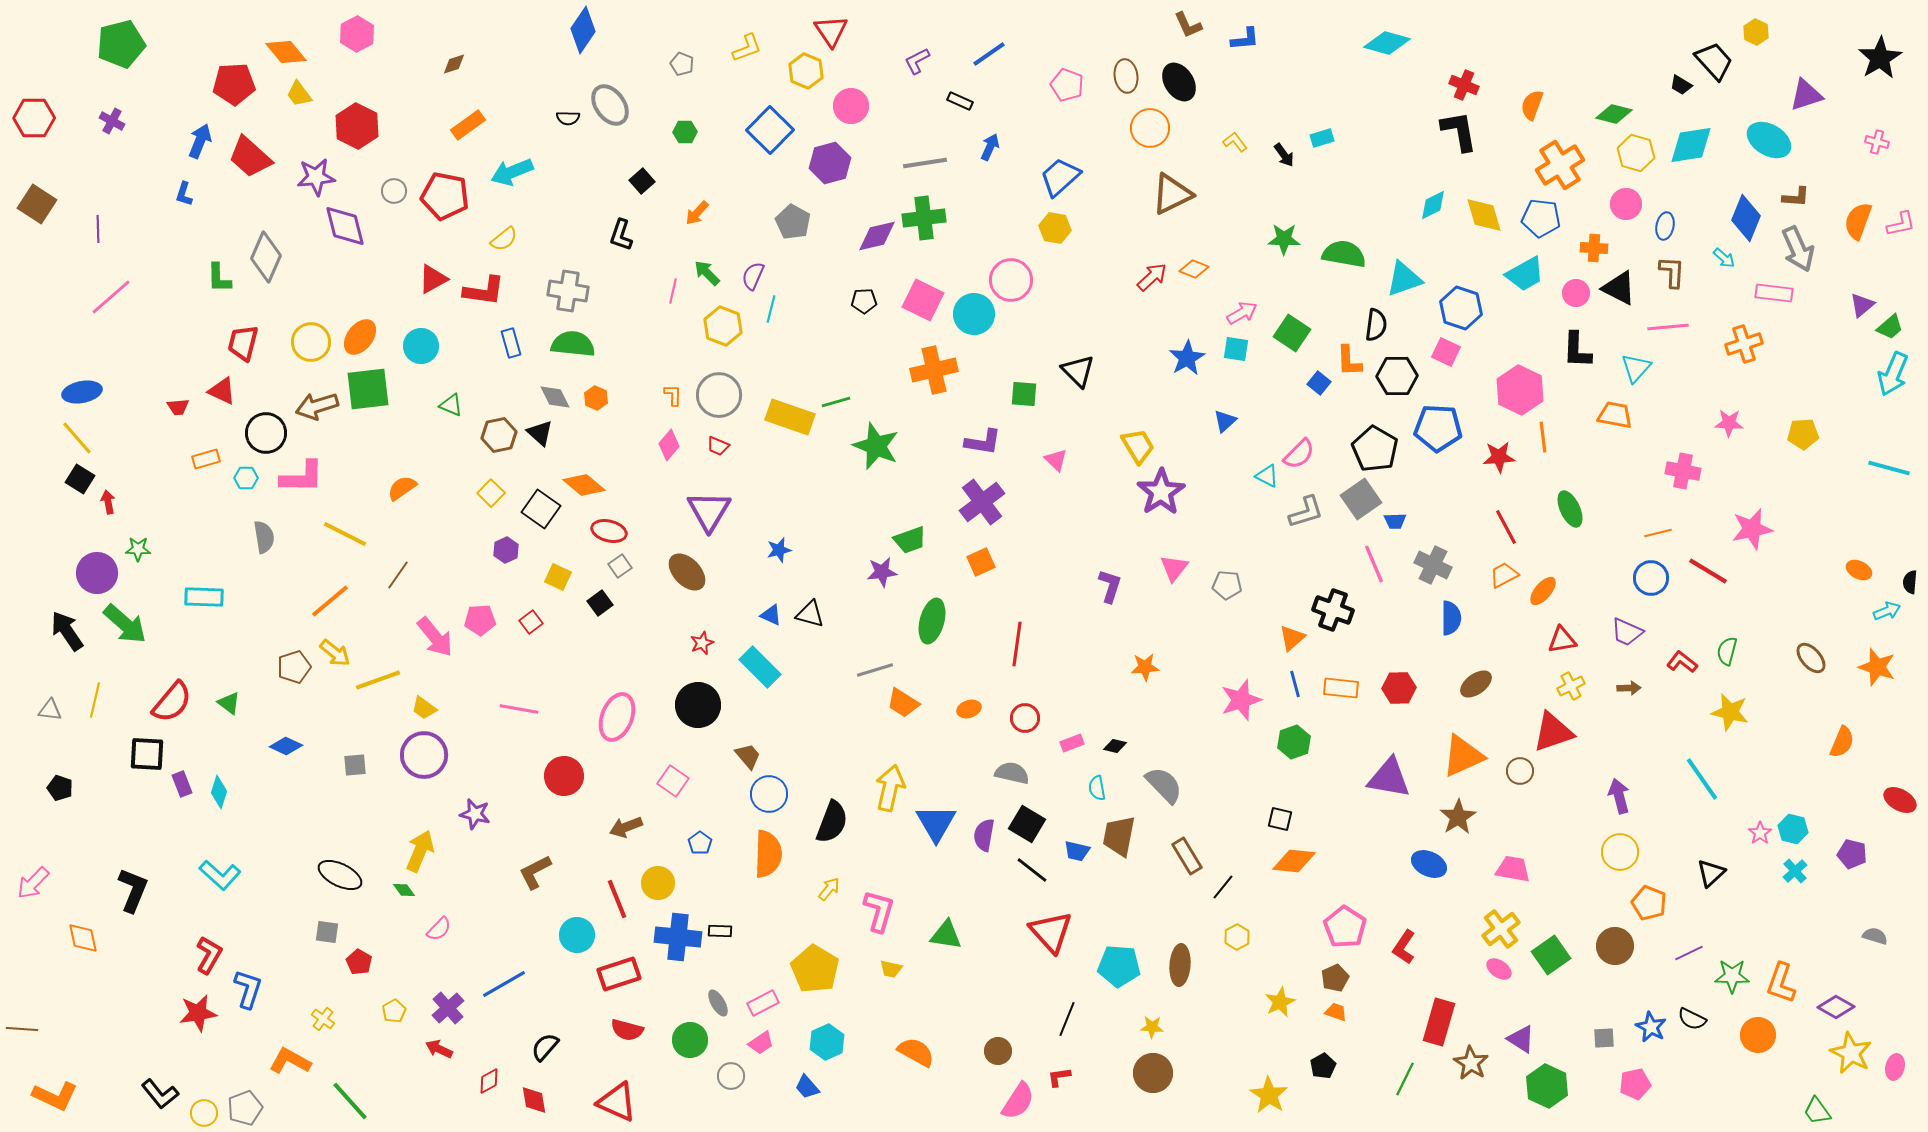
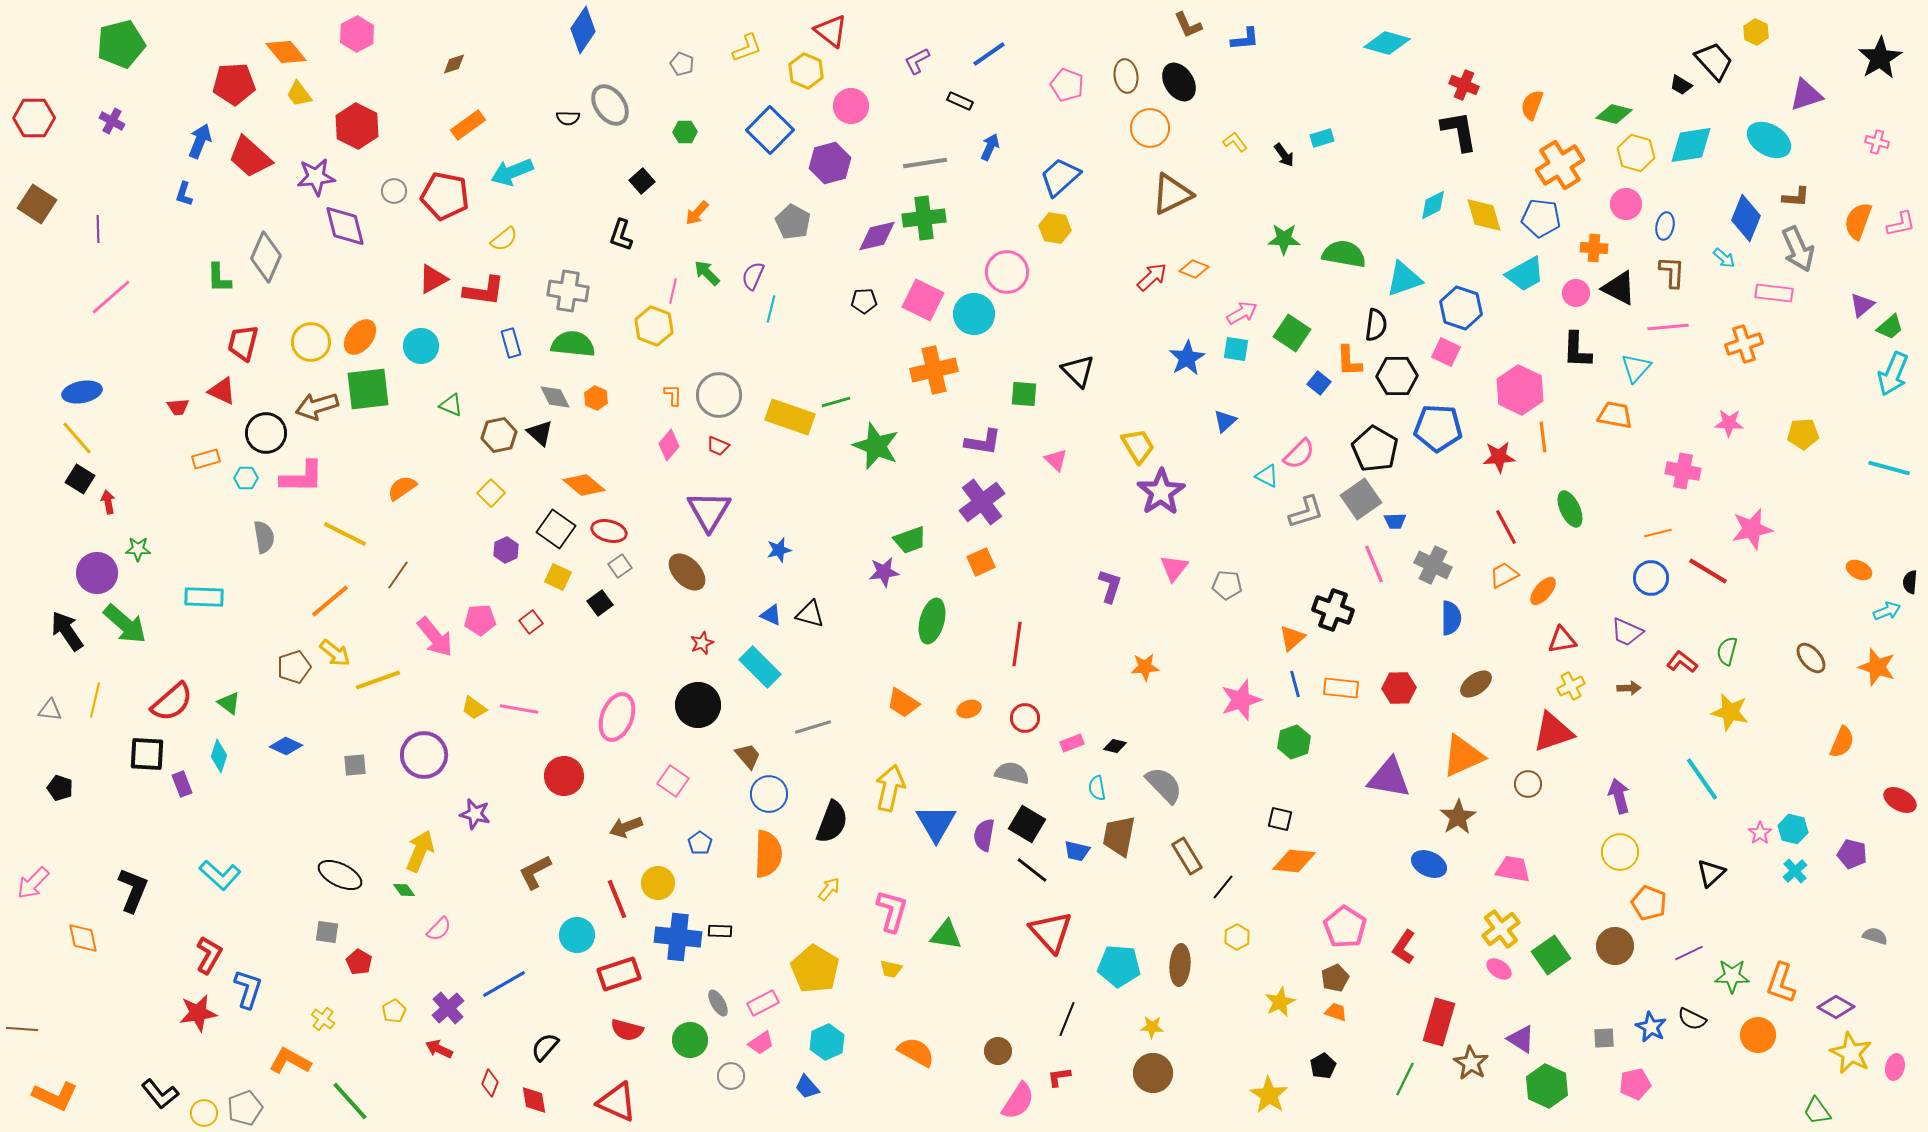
red triangle at (831, 31): rotated 18 degrees counterclockwise
pink circle at (1011, 280): moved 4 px left, 8 px up
yellow hexagon at (723, 326): moved 69 px left
black square at (541, 509): moved 15 px right, 20 px down
purple star at (882, 572): moved 2 px right
gray line at (875, 670): moved 62 px left, 57 px down
red semicircle at (172, 702): rotated 9 degrees clockwise
yellow trapezoid at (424, 708): moved 50 px right
brown circle at (1520, 771): moved 8 px right, 13 px down
cyan diamond at (219, 792): moved 36 px up
pink L-shape at (879, 911): moved 13 px right
red diamond at (489, 1081): moved 1 px right, 2 px down; rotated 40 degrees counterclockwise
